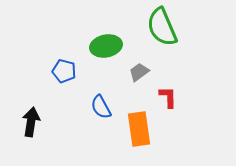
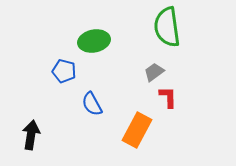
green semicircle: moved 5 px right; rotated 15 degrees clockwise
green ellipse: moved 12 px left, 5 px up
gray trapezoid: moved 15 px right
blue semicircle: moved 9 px left, 3 px up
black arrow: moved 13 px down
orange rectangle: moved 2 px left, 1 px down; rotated 36 degrees clockwise
